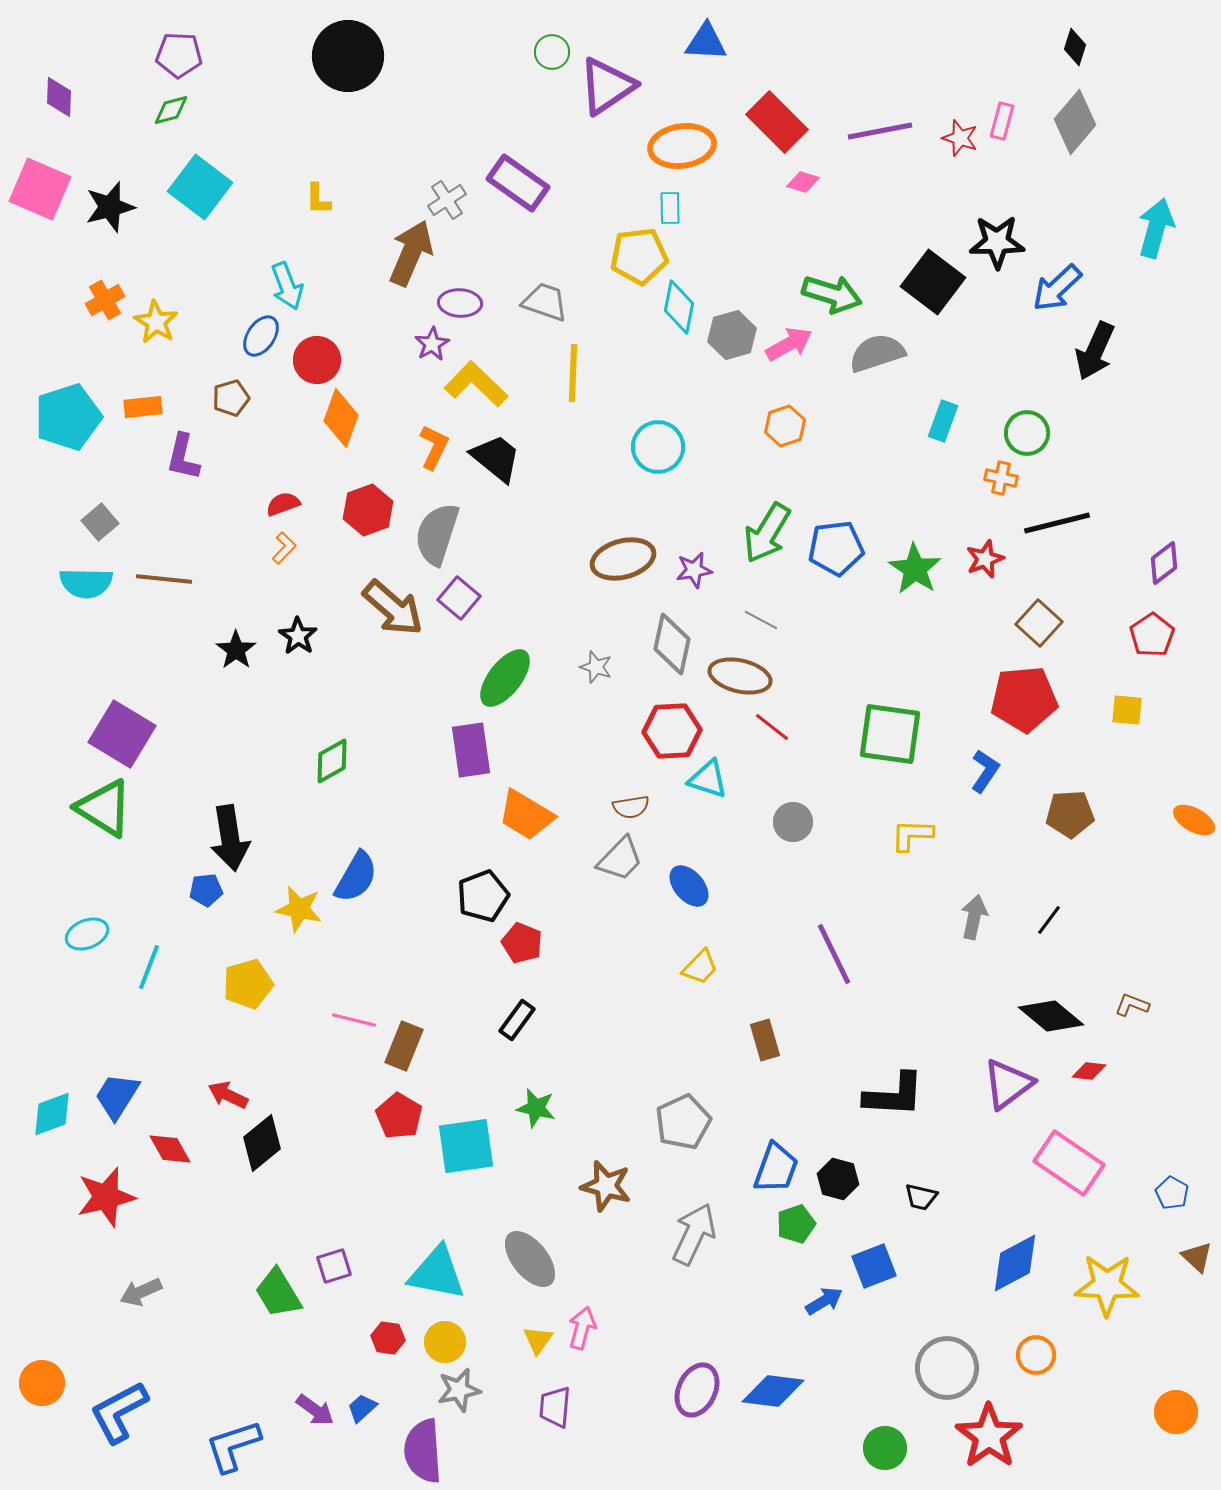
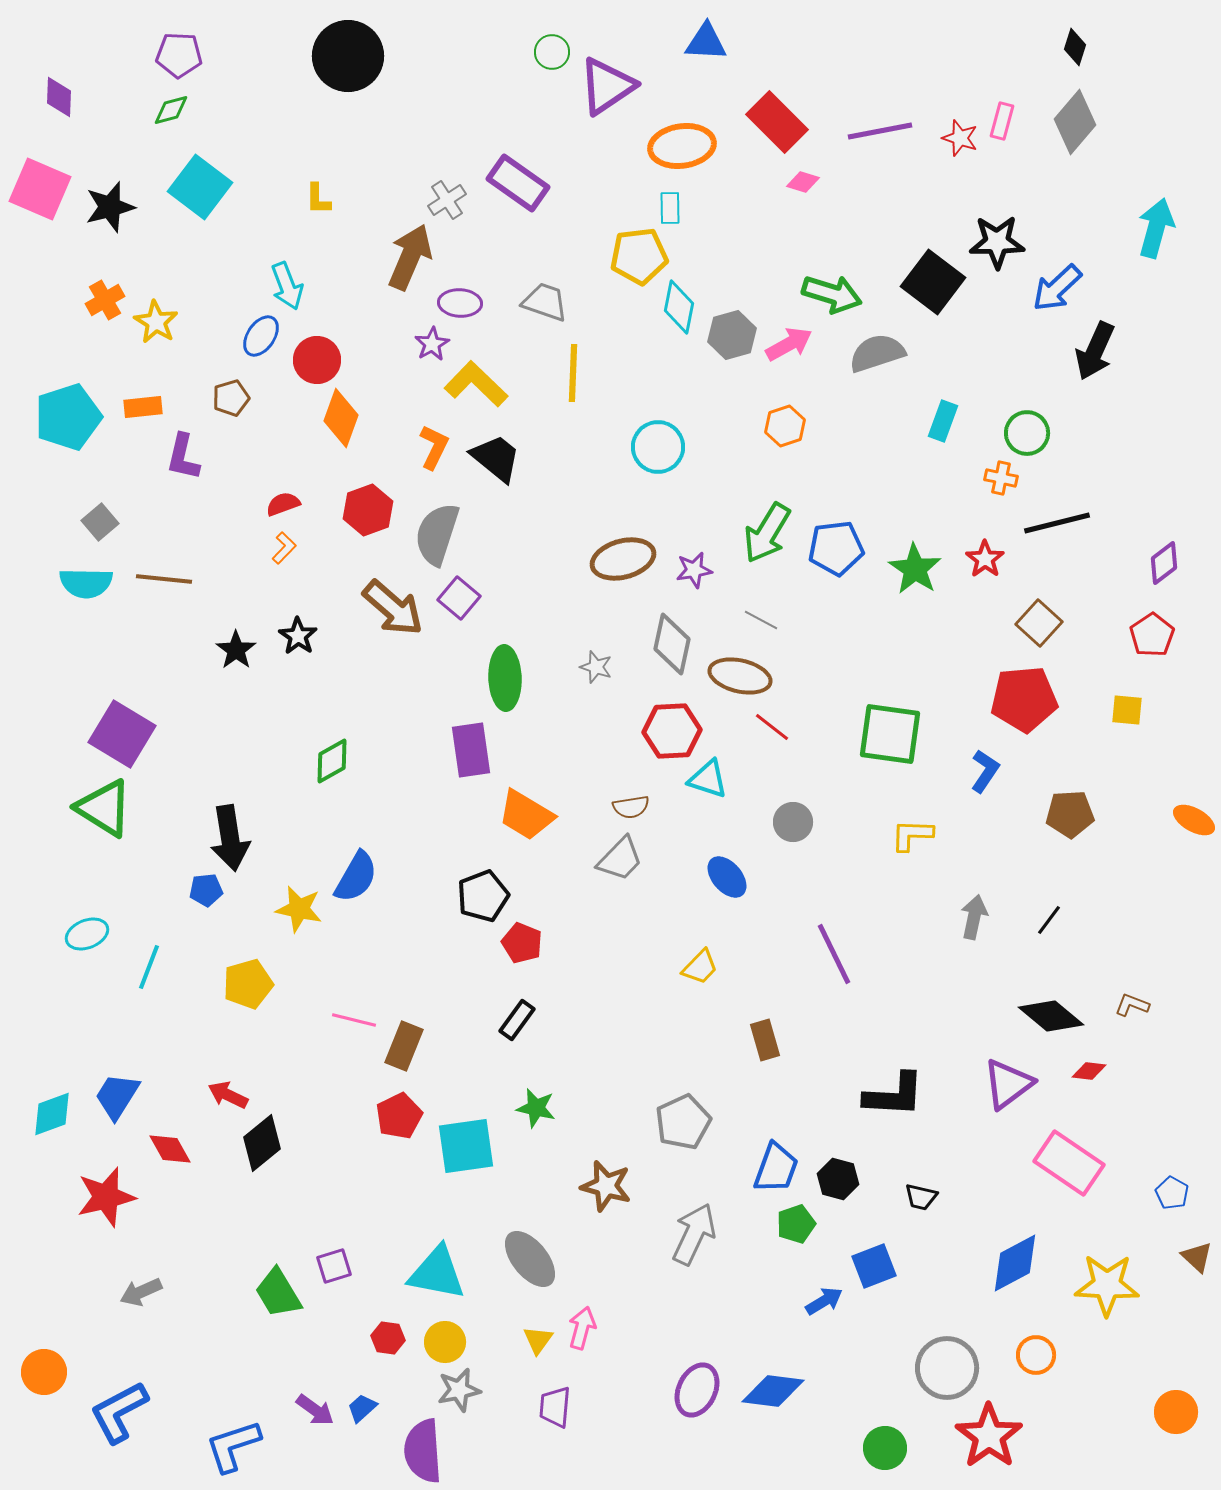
brown arrow at (411, 253): moved 1 px left, 4 px down
red star at (985, 559): rotated 15 degrees counterclockwise
green ellipse at (505, 678): rotated 40 degrees counterclockwise
blue ellipse at (689, 886): moved 38 px right, 9 px up
red pentagon at (399, 1116): rotated 15 degrees clockwise
orange circle at (42, 1383): moved 2 px right, 11 px up
